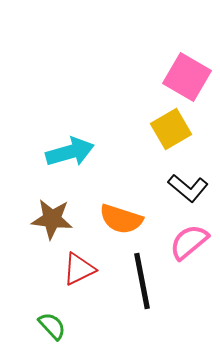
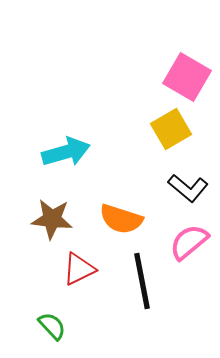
cyan arrow: moved 4 px left
